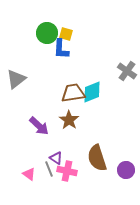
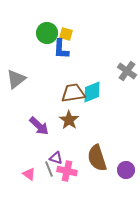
purple triangle: rotated 16 degrees counterclockwise
